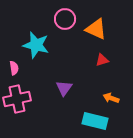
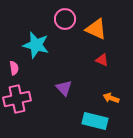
red triangle: rotated 40 degrees clockwise
purple triangle: rotated 18 degrees counterclockwise
